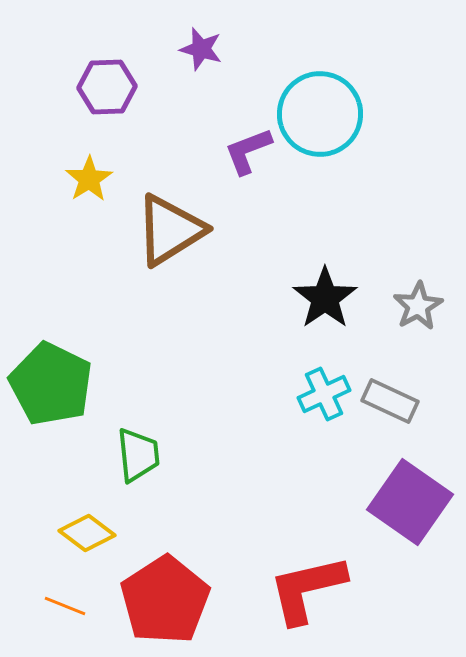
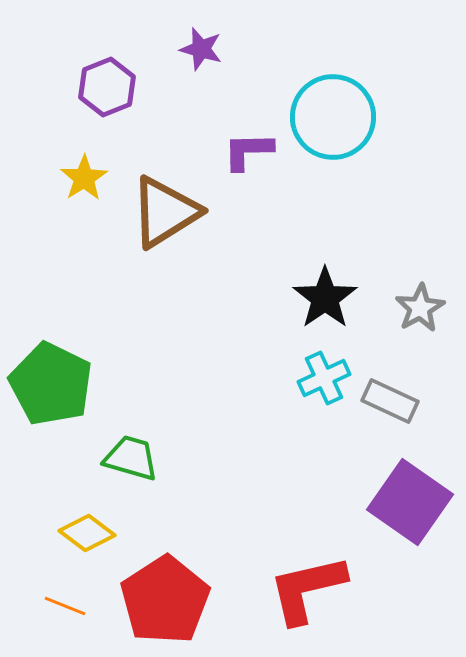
purple hexagon: rotated 20 degrees counterclockwise
cyan circle: moved 13 px right, 3 px down
purple L-shape: rotated 20 degrees clockwise
yellow star: moved 5 px left, 1 px up
brown triangle: moved 5 px left, 18 px up
gray star: moved 2 px right, 2 px down
cyan cross: moved 16 px up
green trapezoid: moved 7 px left, 3 px down; rotated 68 degrees counterclockwise
